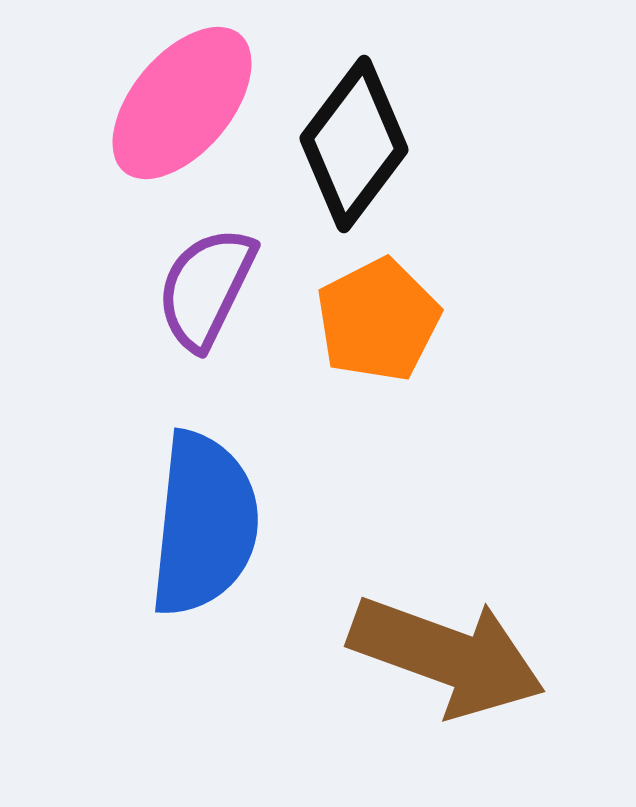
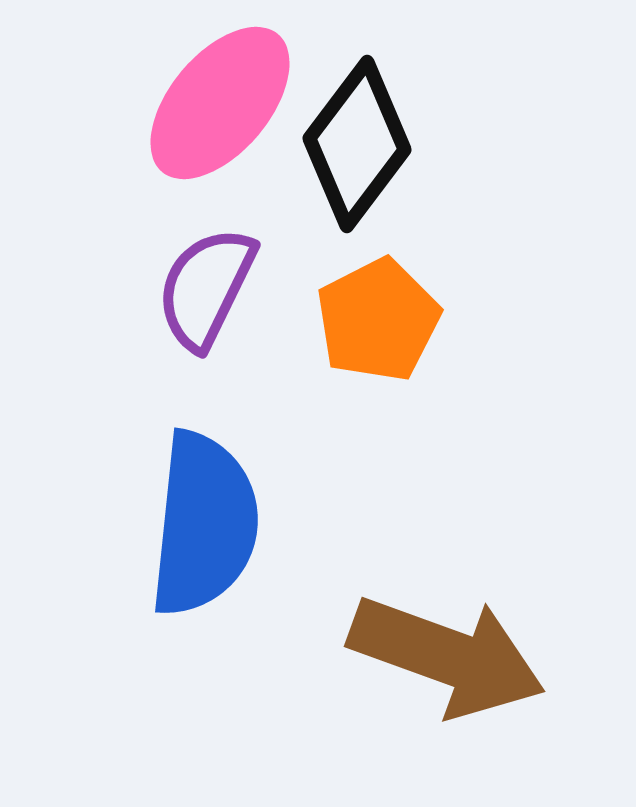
pink ellipse: moved 38 px right
black diamond: moved 3 px right
